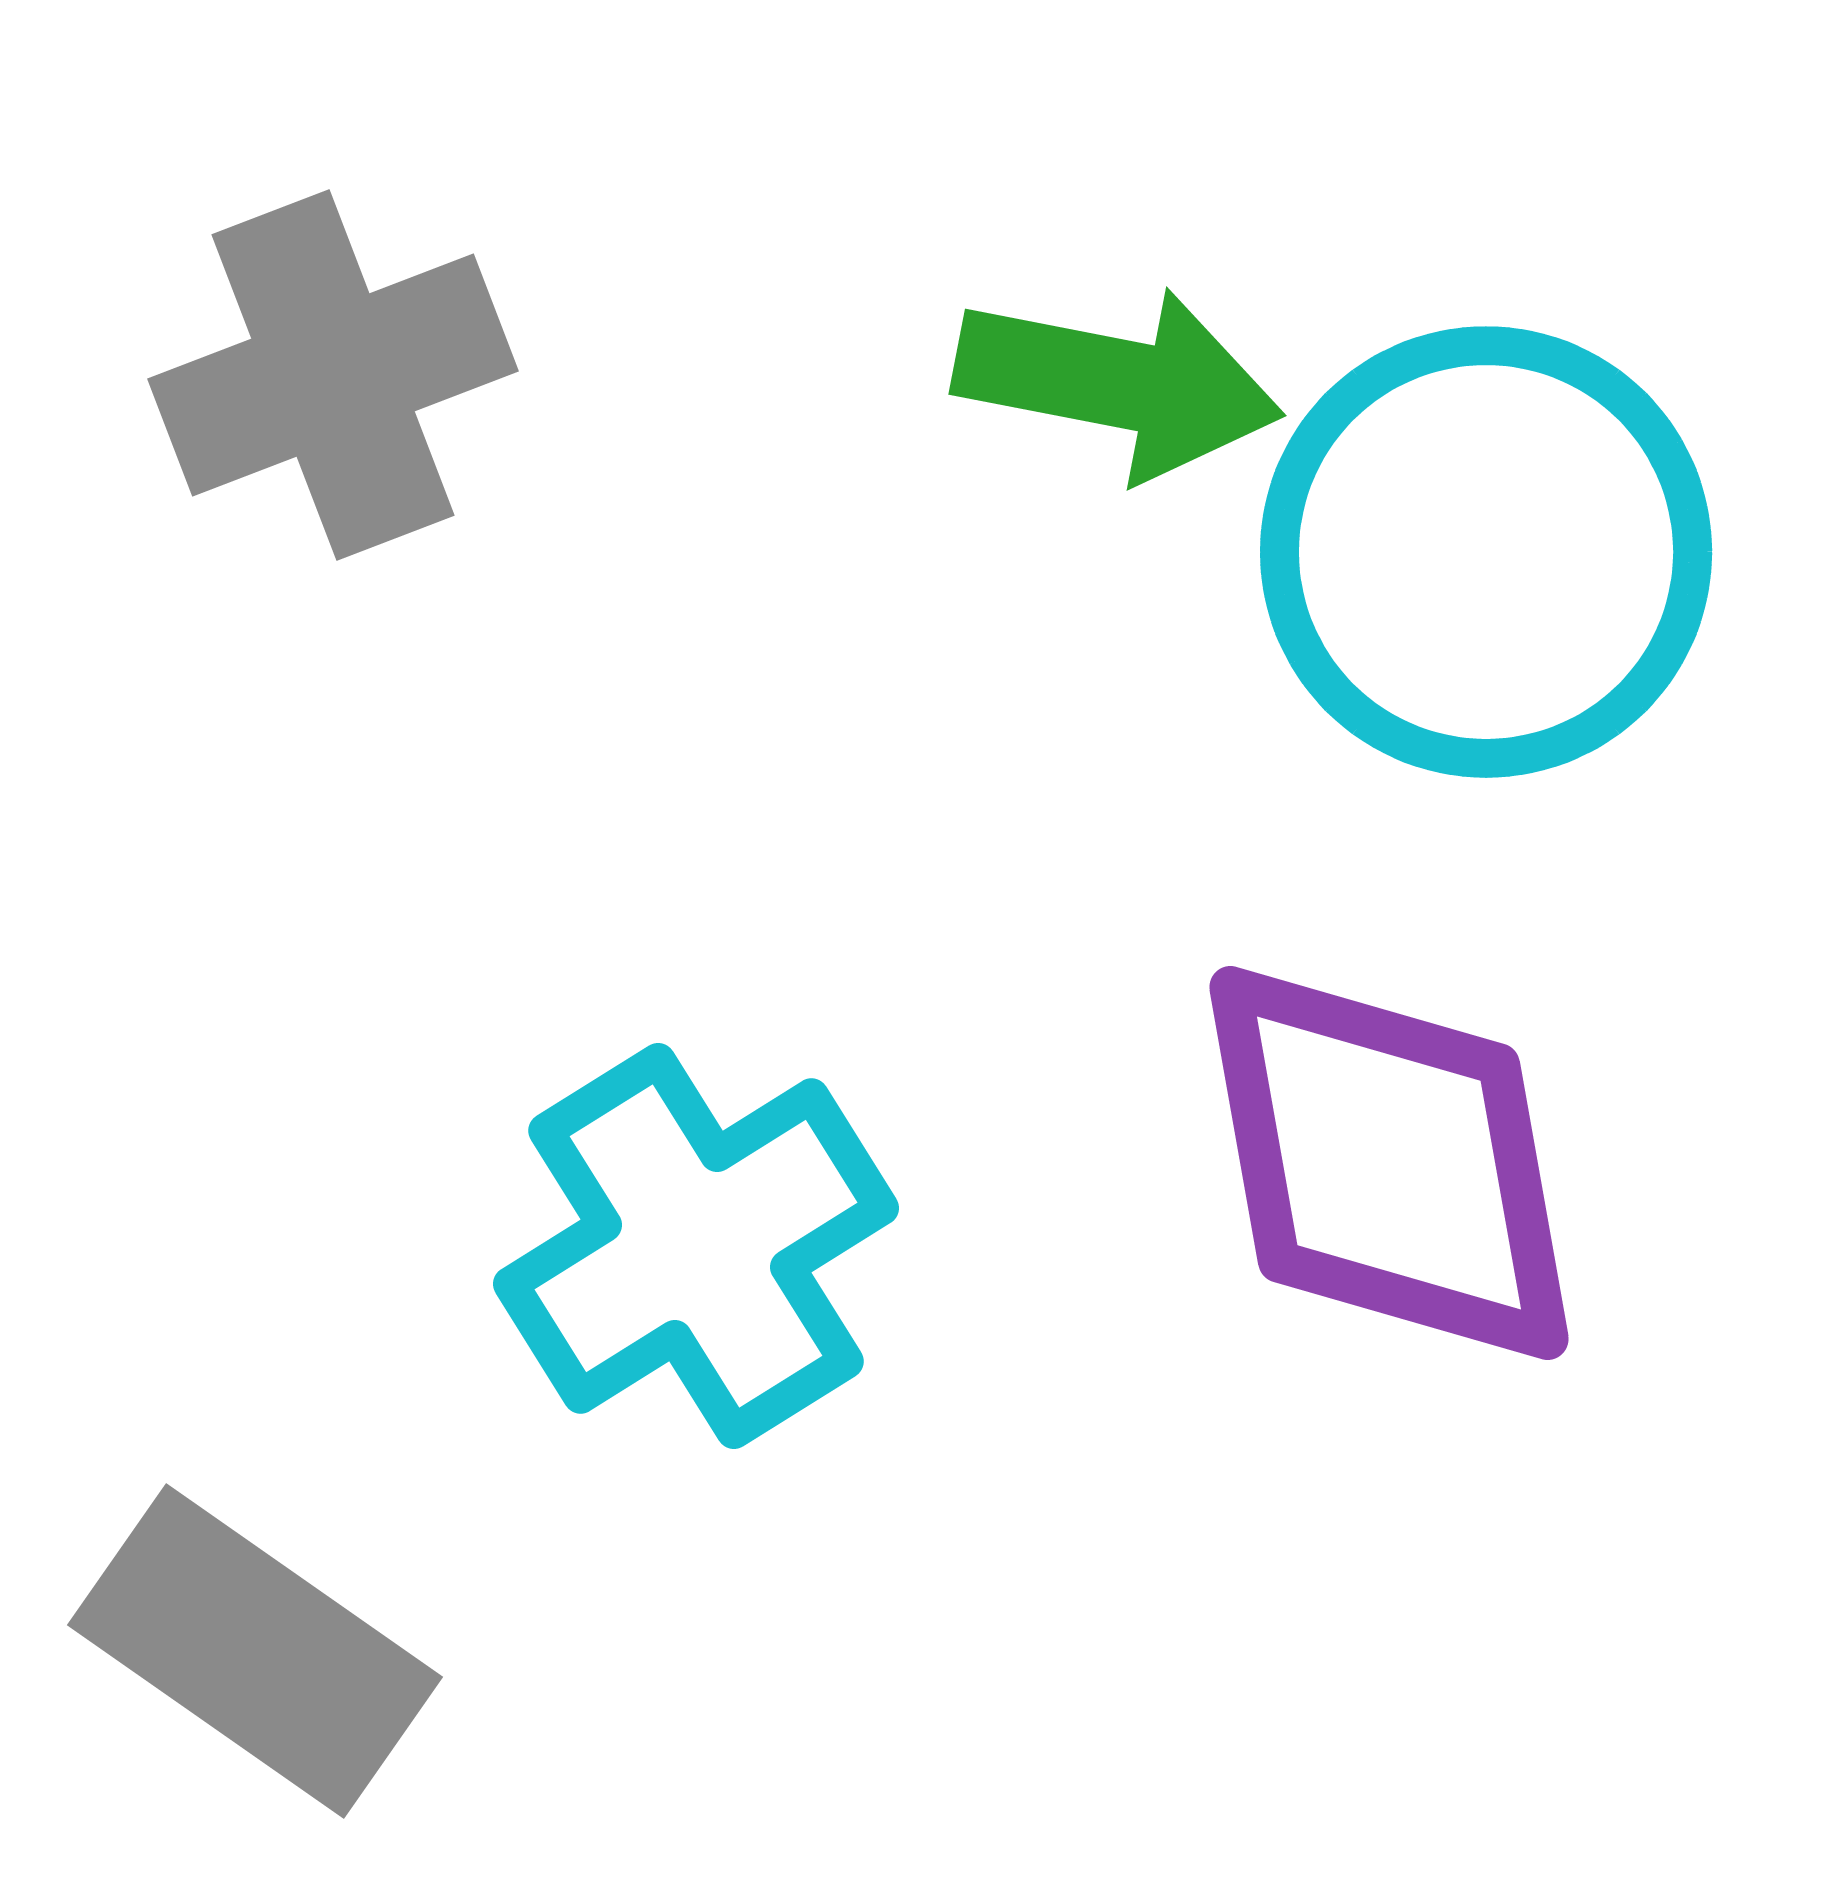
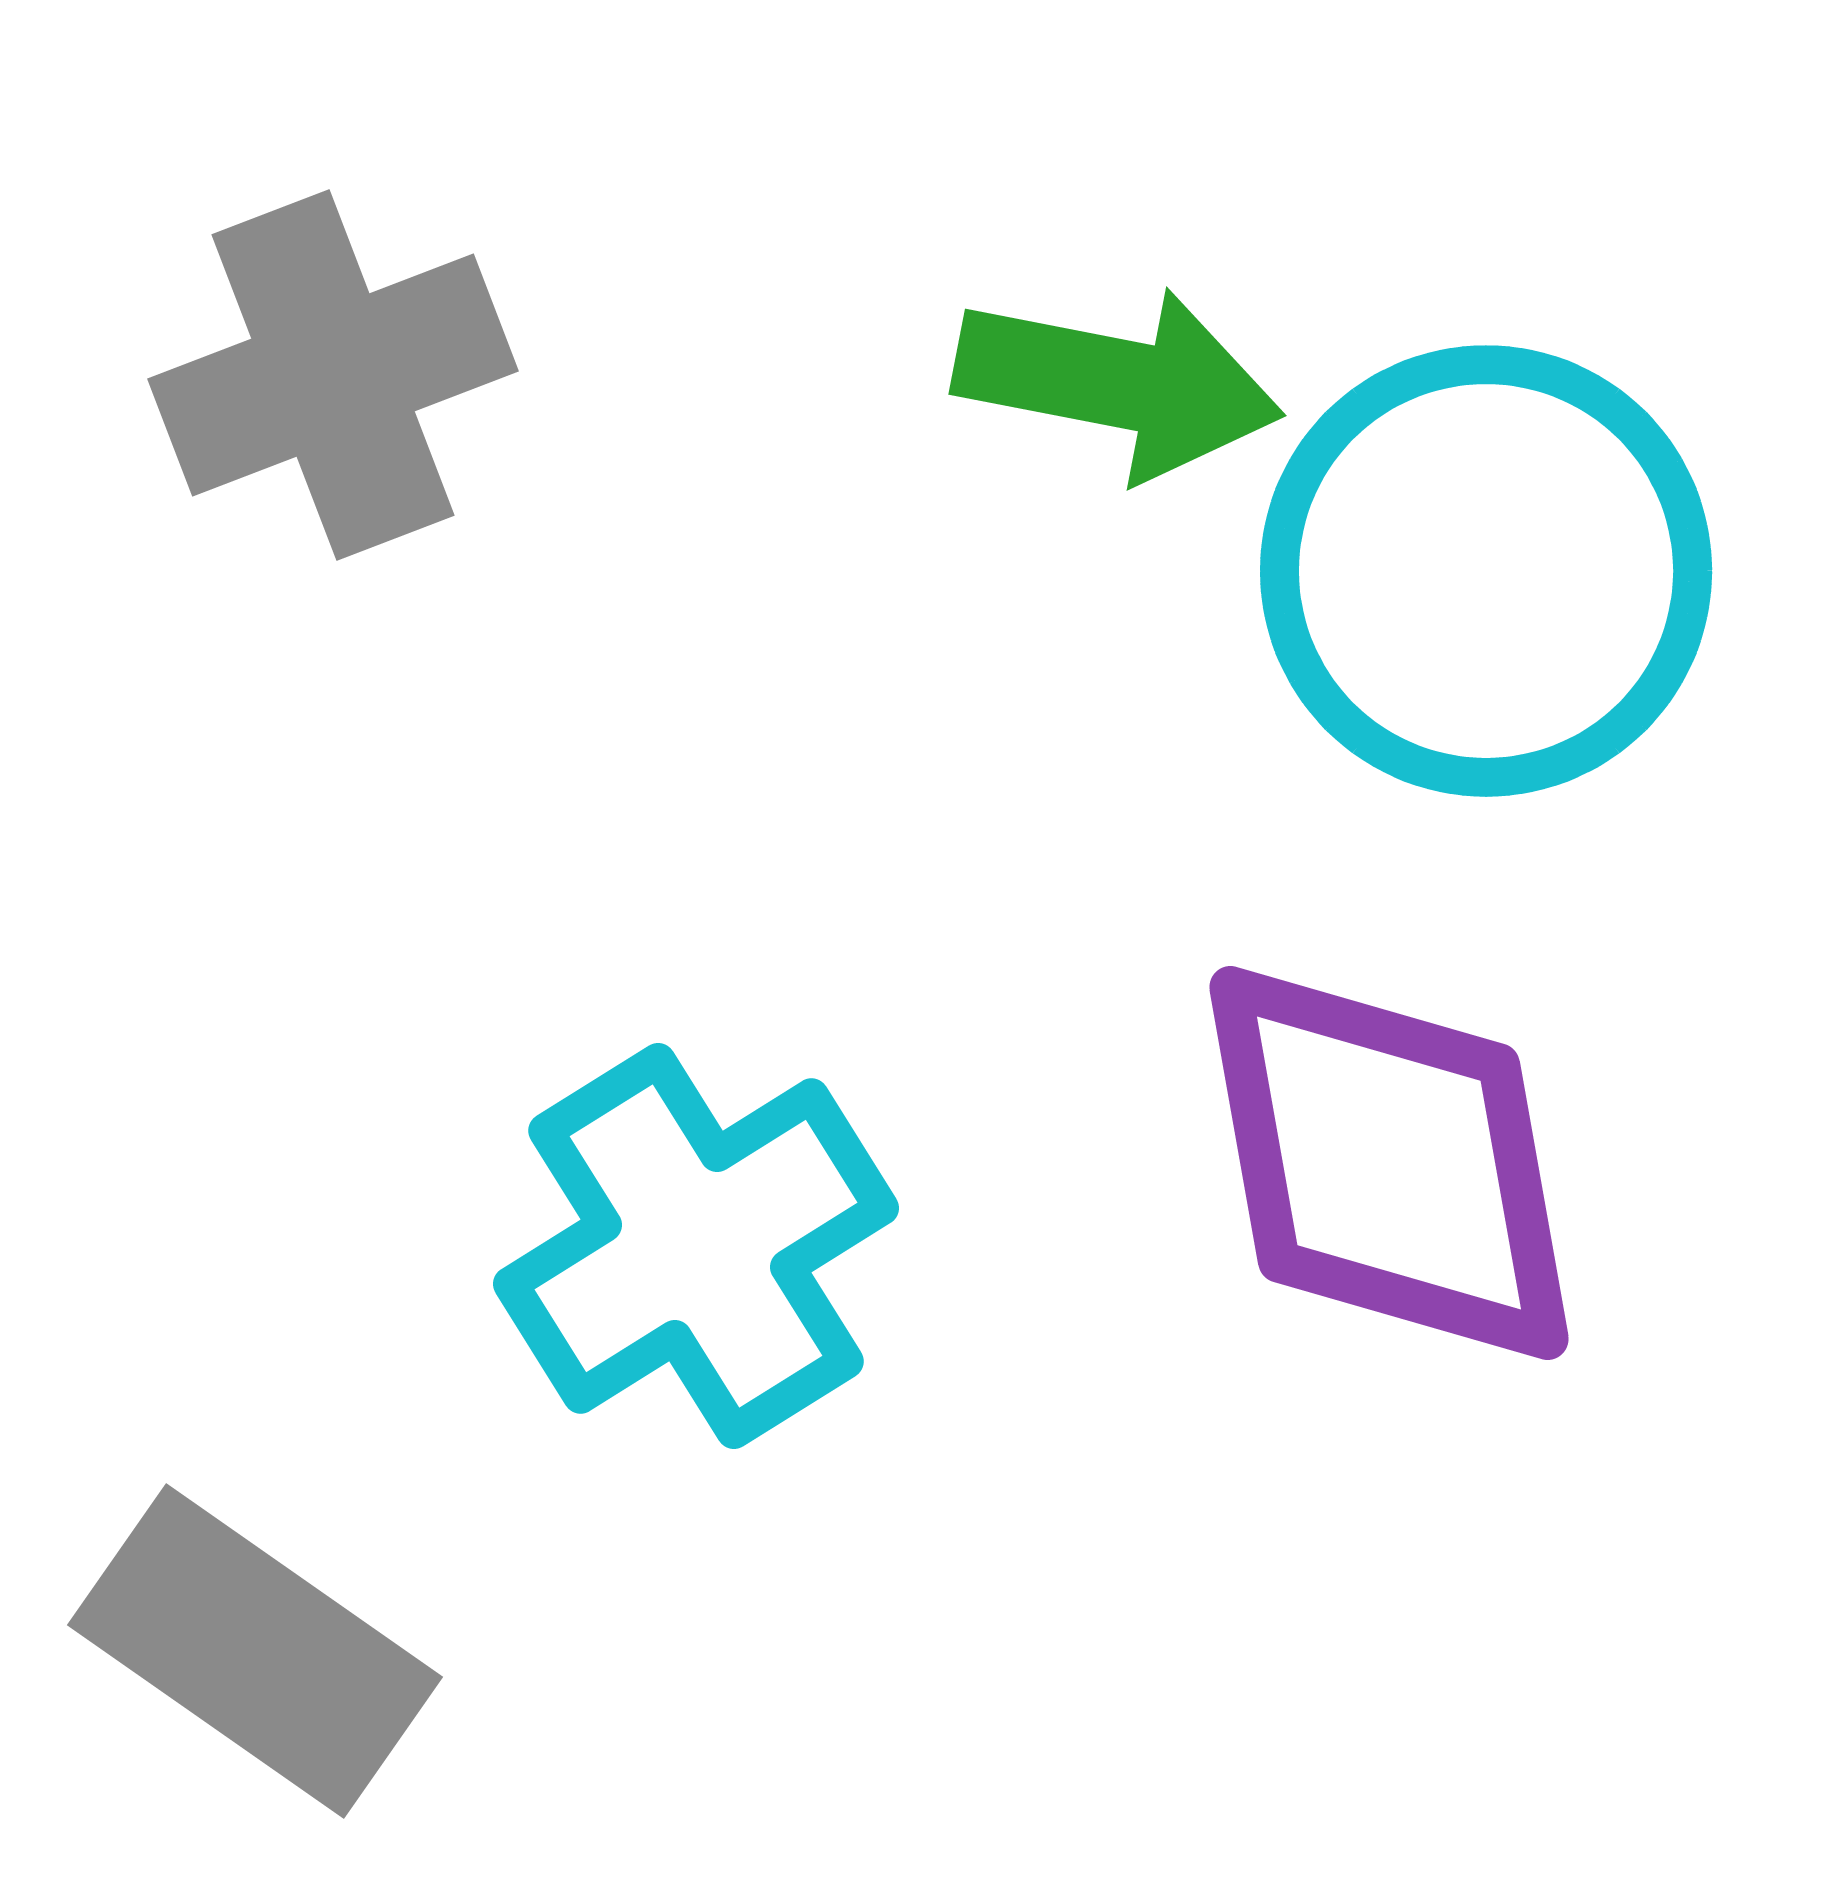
cyan circle: moved 19 px down
